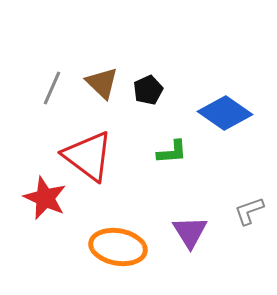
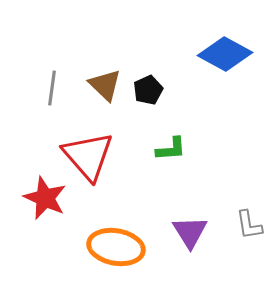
brown triangle: moved 3 px right, 2 px down
gray line: rotated 16 degrees counterclockwise
blue diamond: moved 59 px up; rotated 6 degrees counterclockwise
green L-shape: moved 1 px left, 3 px up
red triangle: rotated 12 degrees clockwise
gray L-shape: moved 14 px down; rotated 80 degrees counterclockwise
orange ellipse: moved 2 px left
